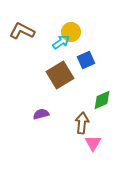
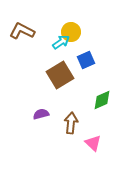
brown arrow: moved 11 px left
pink triangle: rotated 18 degrees counterclockwise
